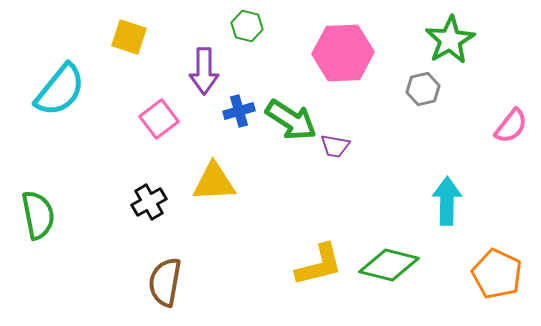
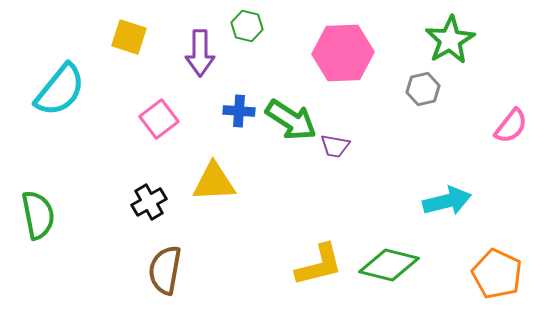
purple arrow: moved 4 px left, 18 px up
blue cross: rotated 20 degrees clockwise
cyan arrow: rotated 75 degrees clockwise
brown semicircle: moved 12 px up
